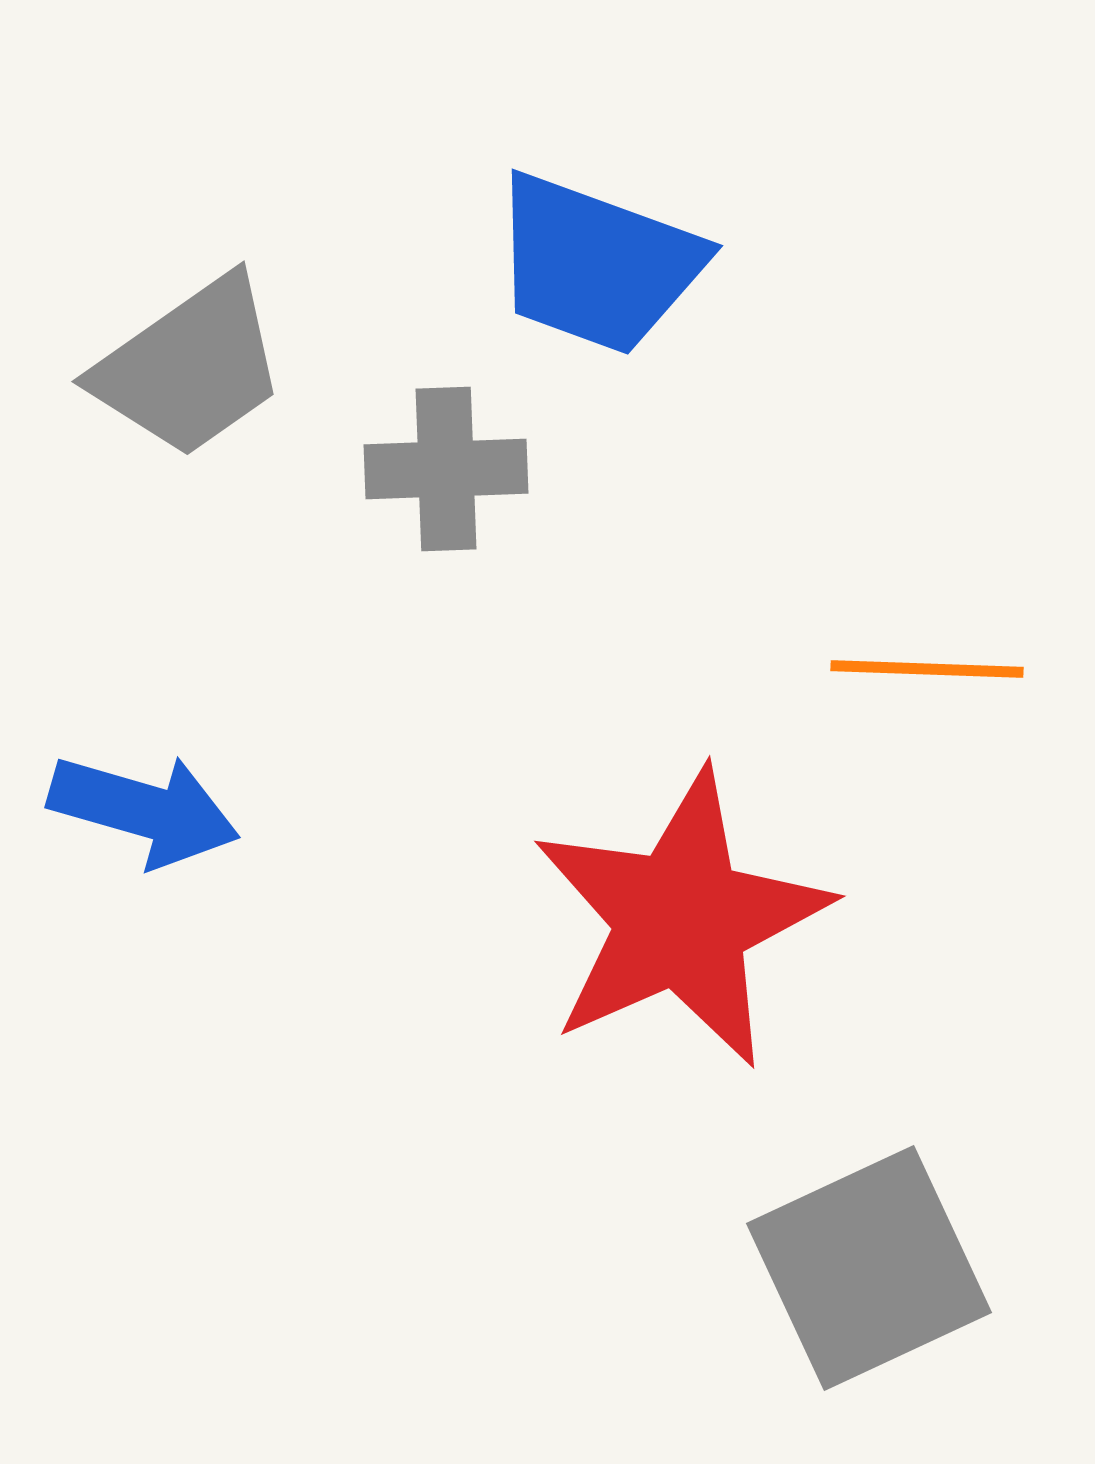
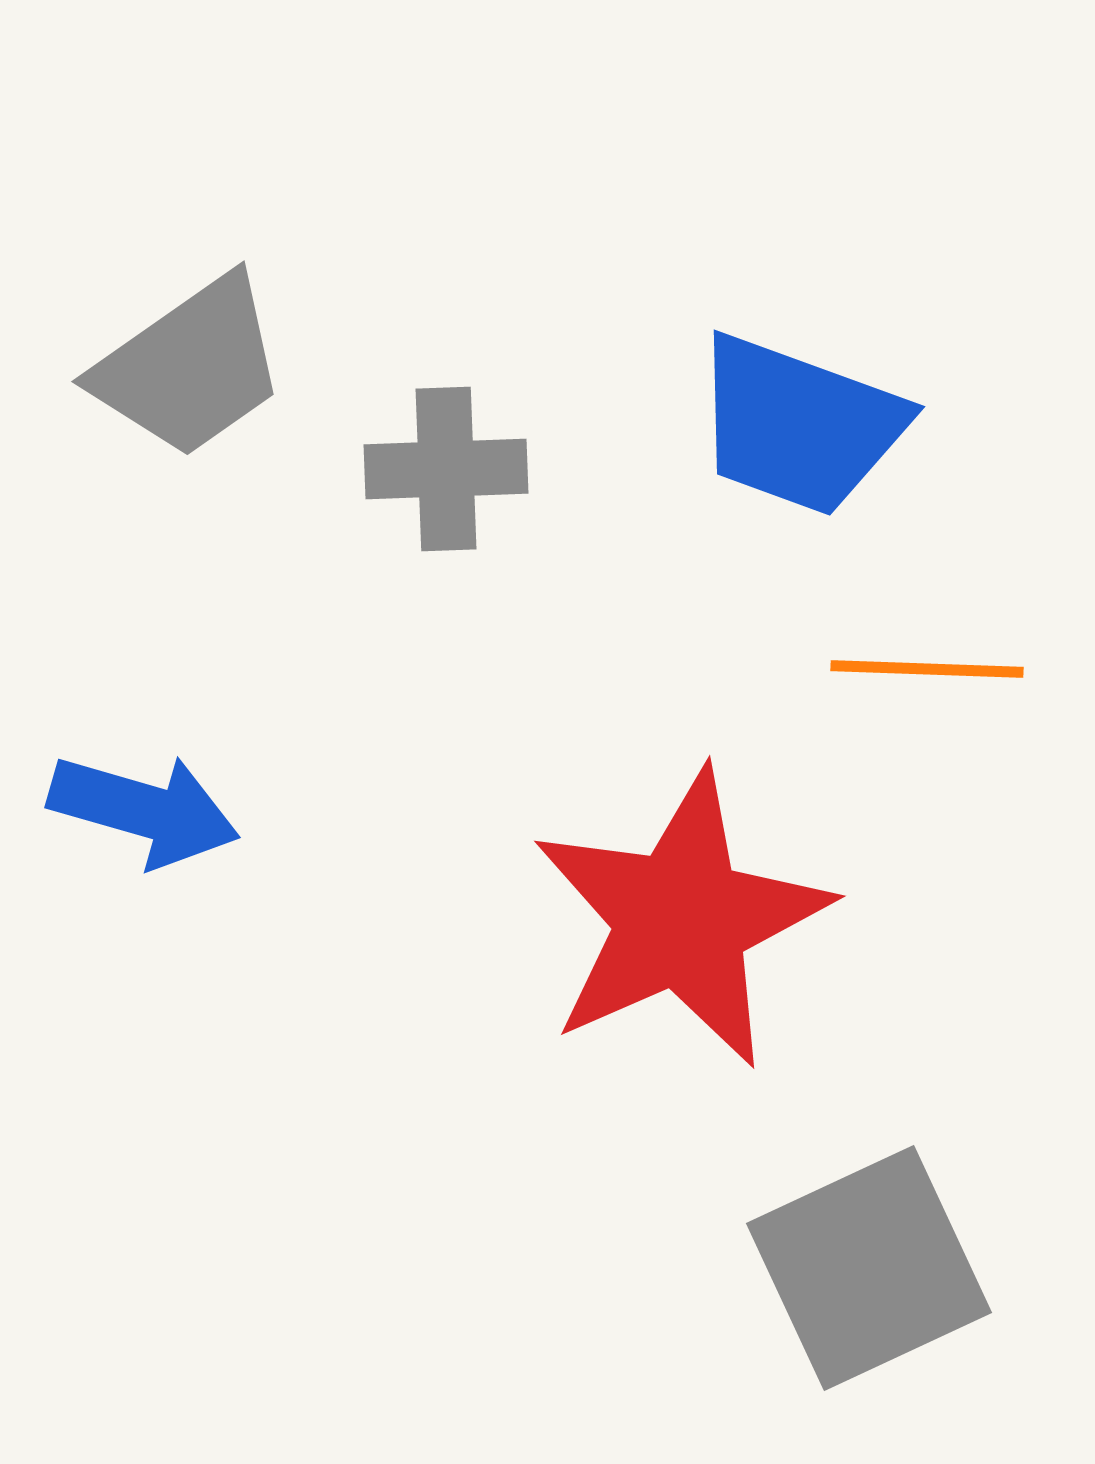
blue trapezoid: moved 202 px right, 161 px down
